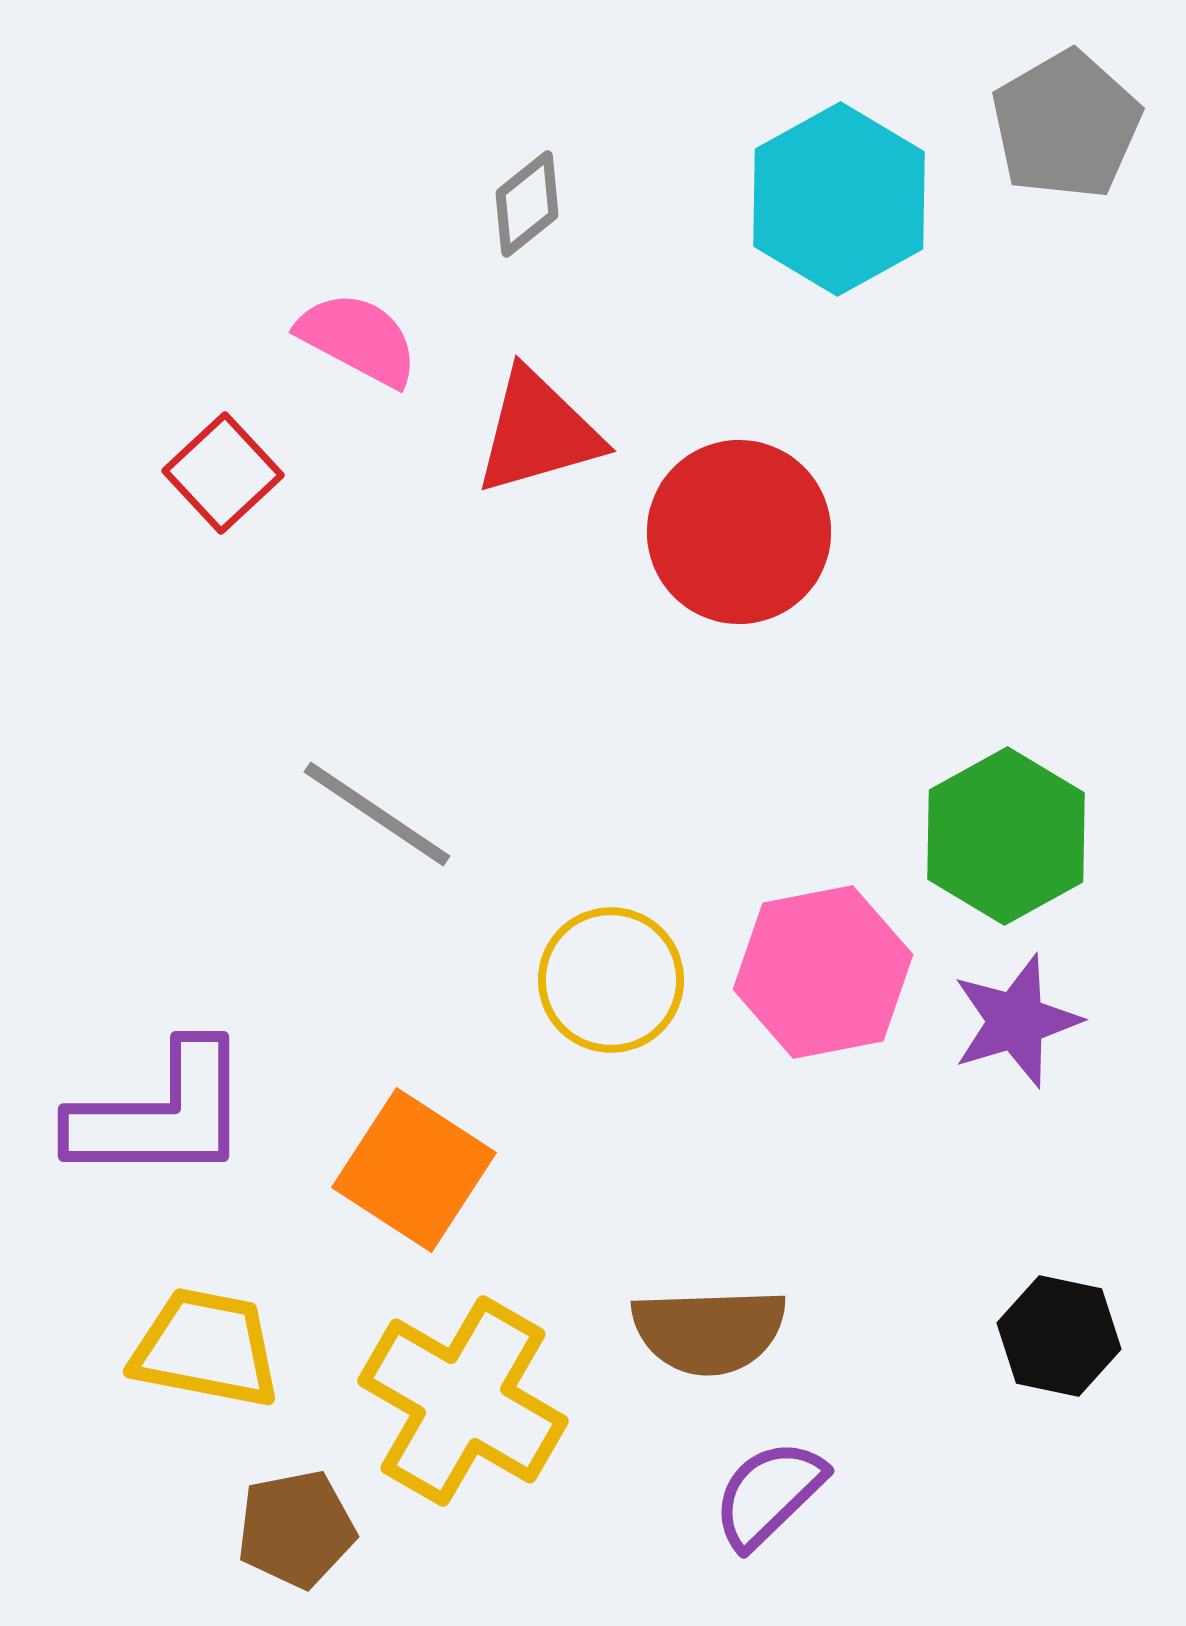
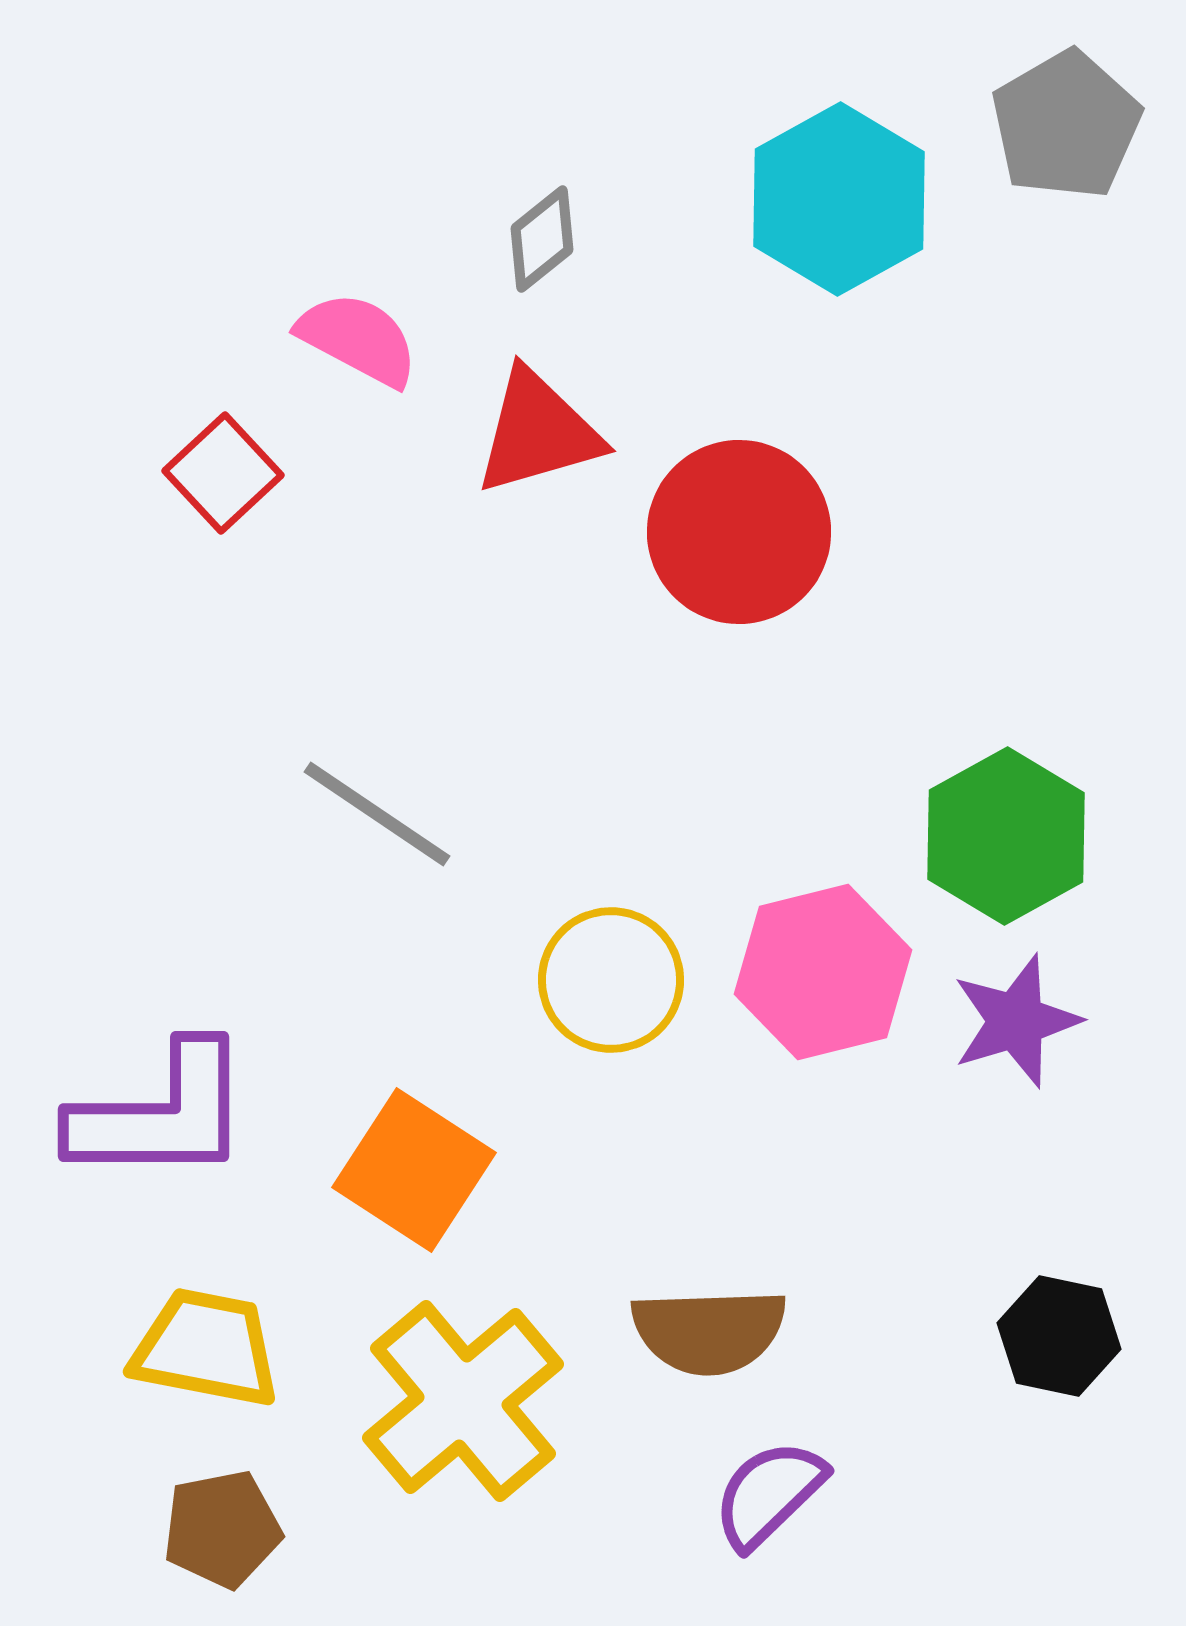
gray diamond: moved 15 px right, 35 px down
pink hexagon: rotated 3 degrees counterclockwise
yellow cross: rotated 20 degrees clockwise
brown pentagon: moved 74 px left
